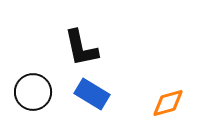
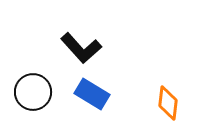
black L-shape: rotated 30 degrees counterclockwise
orange diamond: rotated 68 degrees counterclockwise
